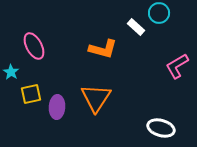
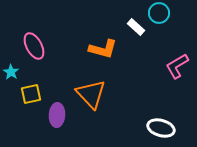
orange triangle: moved 5 px left, 4 px up; rotated 16 degrees counterclockwise
purple ellipse: moved 8 px down
